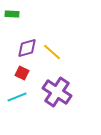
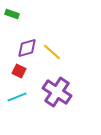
green rectangle: rotated 16 degrees clockwise
red square: moved 3 px left, 2 px up
